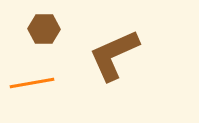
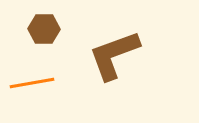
brown L-shape: rotated 4 degrees clockwise
